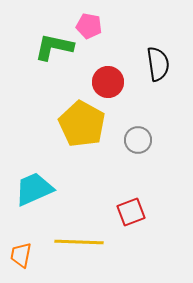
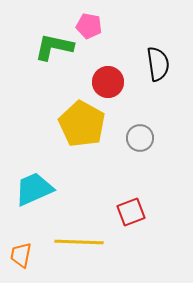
gray circle: moved 2 px right, 2 px up
